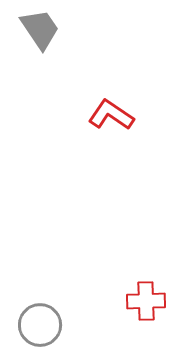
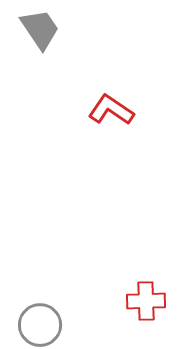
red L-shape: moved 5 px up
